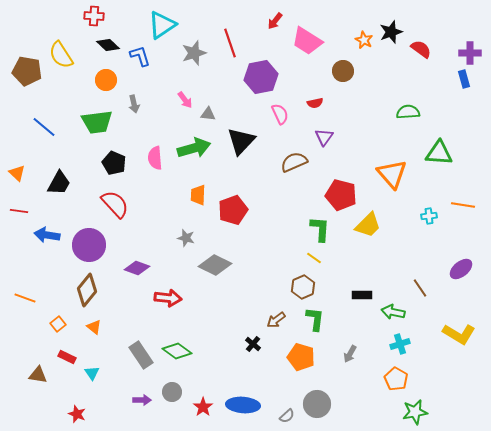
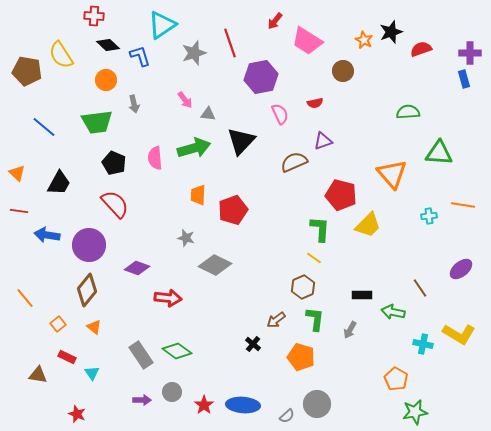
red semicircle at (421, 49): rotated 55 degrees counterclockwise
purple triangle at (324, 137): moved 1 px left, 4 px down; rotated 36 degrees clockwise
orange line at (25, 298): rotated 30 degrees clockwise
cyan cross at (400, 344): moved 23 px right; rotated 30 degrees clockwise
gray arrow at (350, 354): moved 24 px up
red star at (203, 407): moved 1 px right, 2 px up
